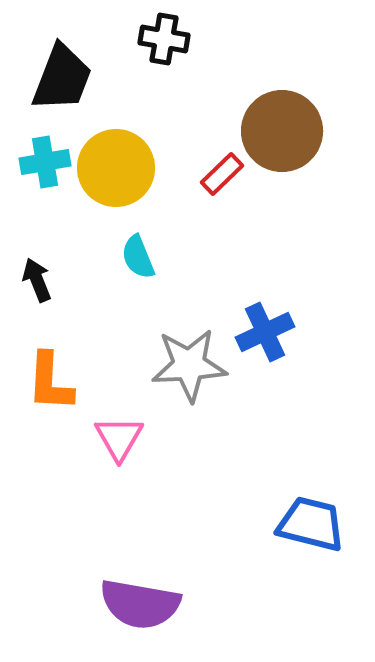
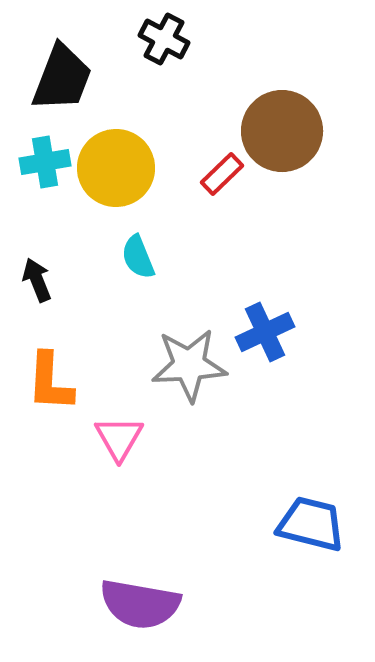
black cross: rotated 18 degrees clockwise
